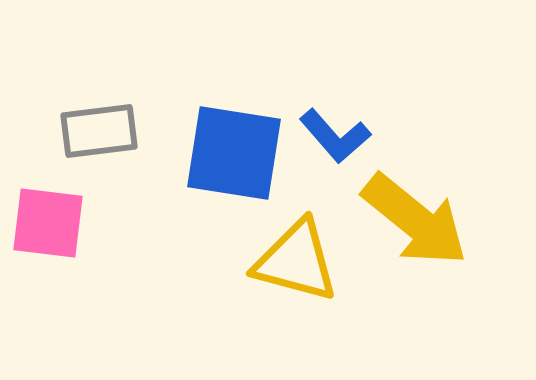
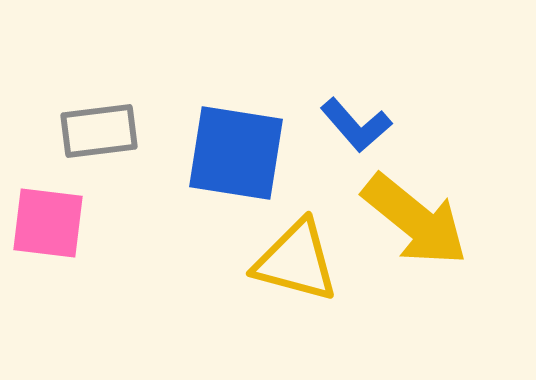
blue L-shape: moved 21 px right, 11 px up
blue square: moved 2 px right
